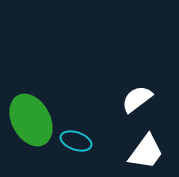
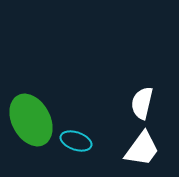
white semicircle: moved 5 px right, 4 px down; rotated 40 degrees counterclockwise
white trapezoid: moved 4 px left, 3 px up
